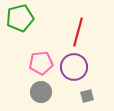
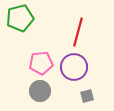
gray circle: moved 1 px left, 1 px up
